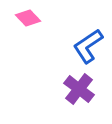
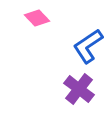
pink diamond: moved 9 px right
